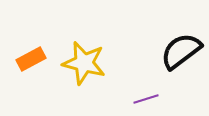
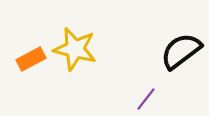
yellow star: moved 9 px left, 14 px up
purple line: rotated 35 degrees counterclockwise
